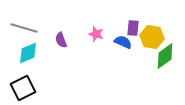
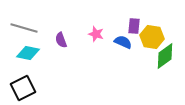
purple rectangle: moved 1 px right, 2 px up
cyan diamond: rotated 35 degrees clockwise
